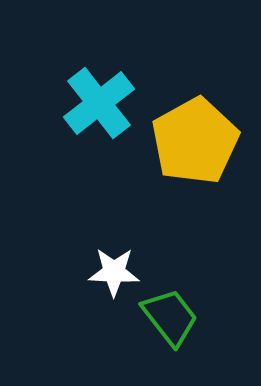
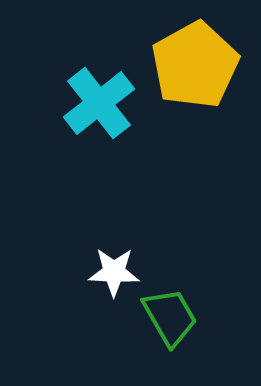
yellow pentagon: moved 76 px up
green trapezoid: rotated 8 degrees clockwise
